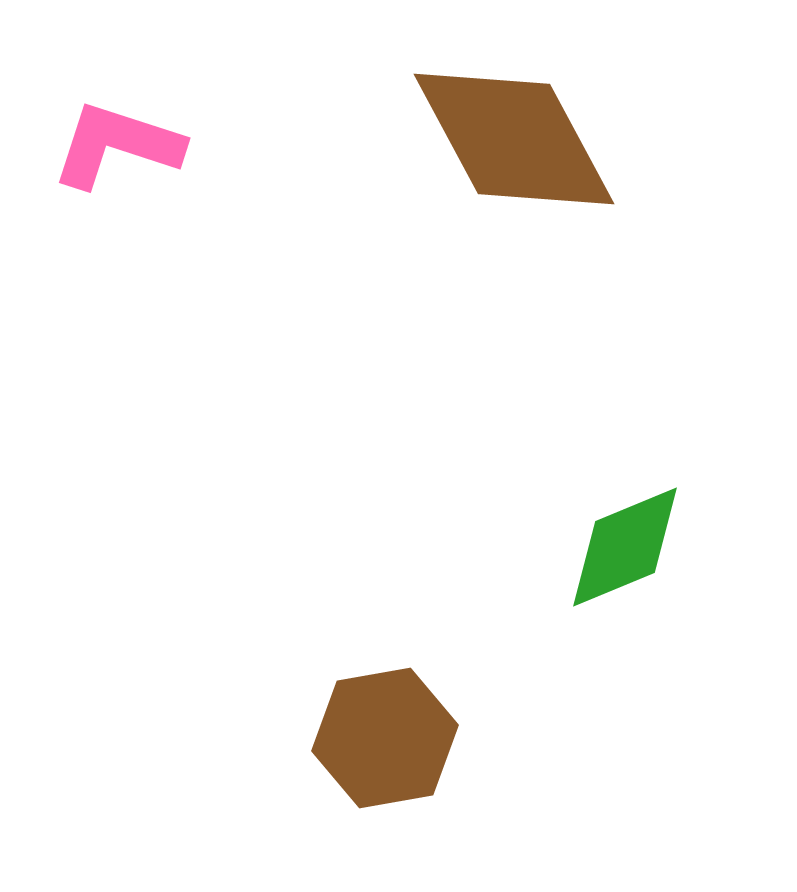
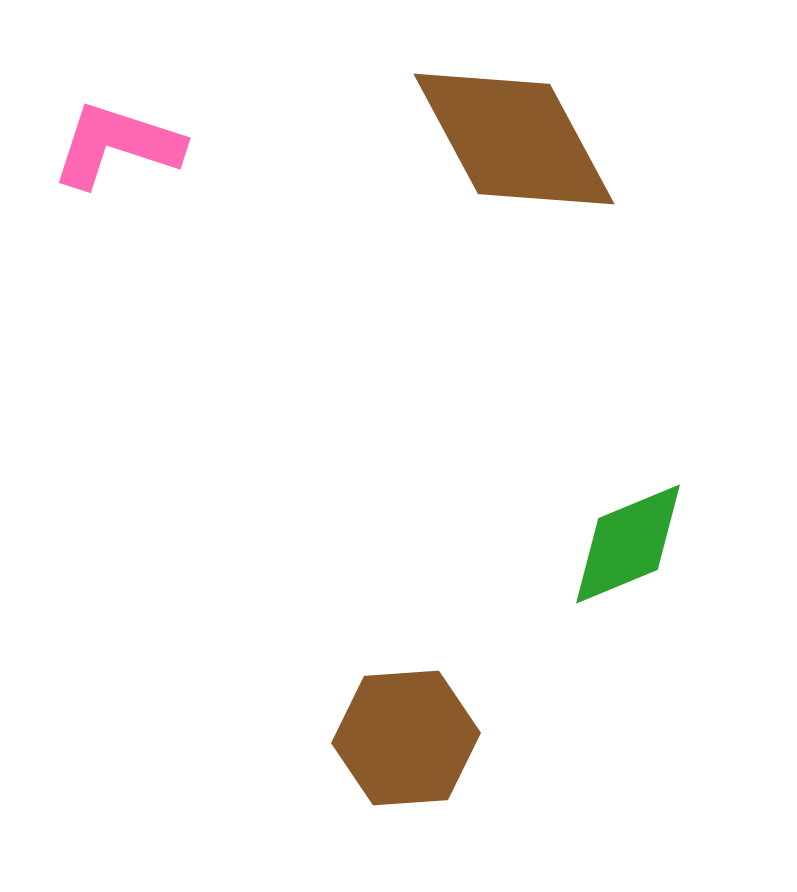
green diamond: moved 3 px right, 3 px up
brown hexagon: moved 21 px right; rotated 6 degrees clockwise
